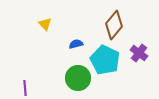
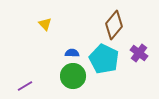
blue semicircle: moved 4 px left, 9 px down; rotated 16 degrees clockwise
cyan pentagon: moved 1 px left, 1 px up
green circle: moved 5 px left, 2 px up
purple line: moved 2 px up; rotated 63 degrees clockwise
